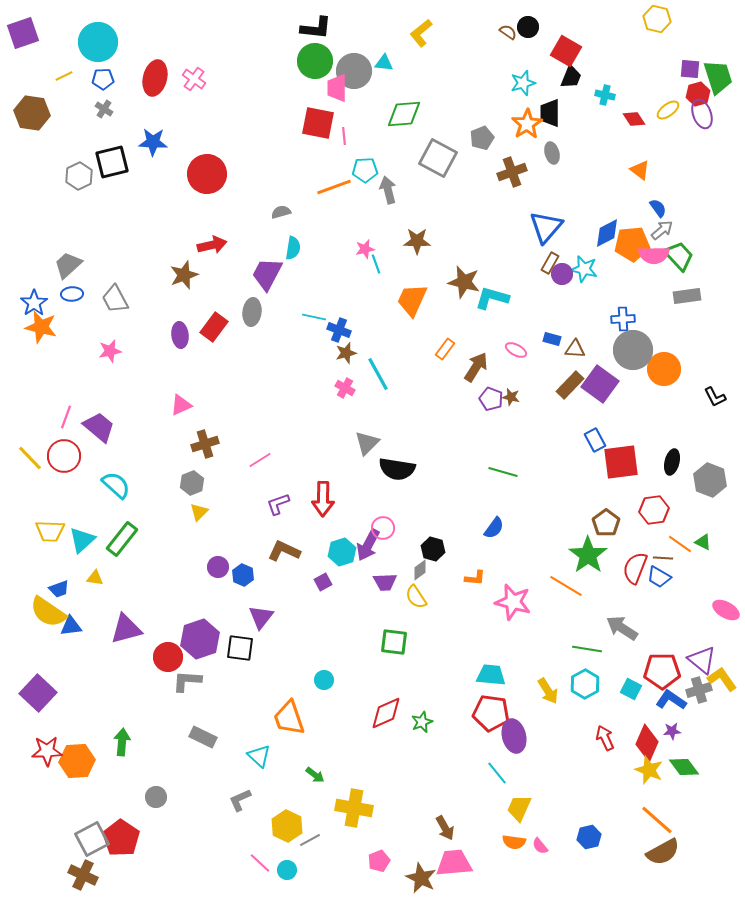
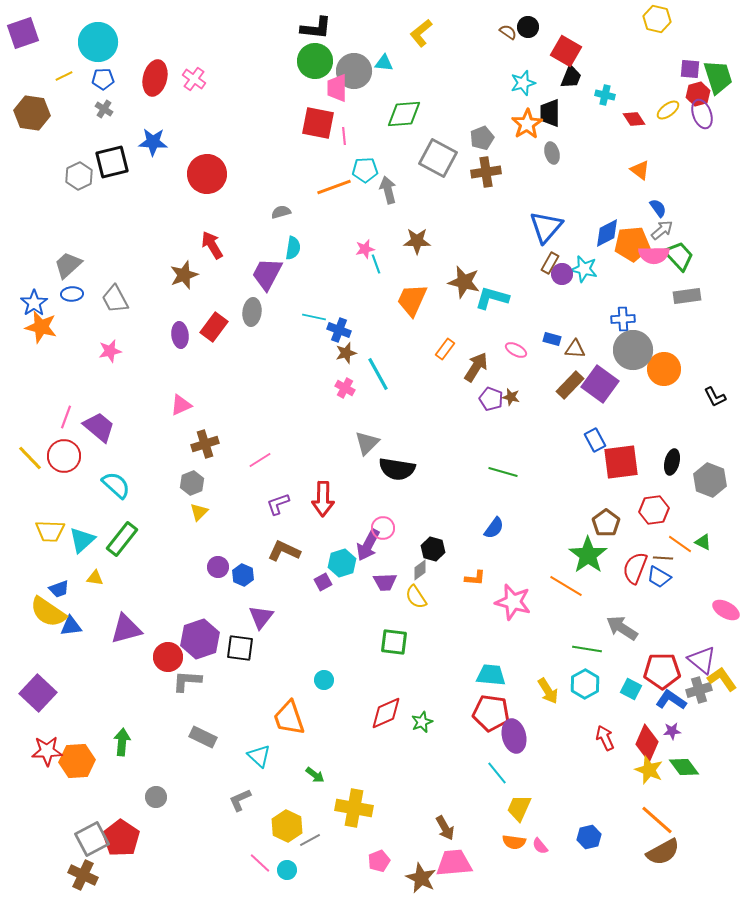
brown cross at (512, 172): moved 26 px left; rotated 12 degrees clockwise
red arrow at (212, 245): rotated 108 degrees counterclockwise
cyan hexagon at (342, 552): moved 11 px down
